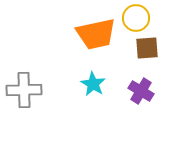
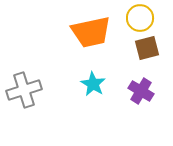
yellow circle: moved 4 px right
orange trapezoid: moved 5 px left, 2 px up
brown square: rotated 10 degrees counterclockwise
gray cross: rotated 16 degrees counterclockwise
